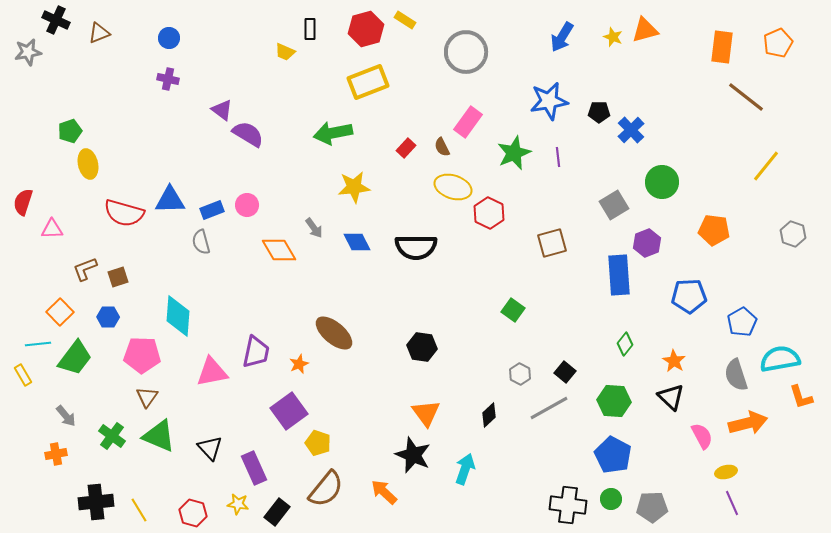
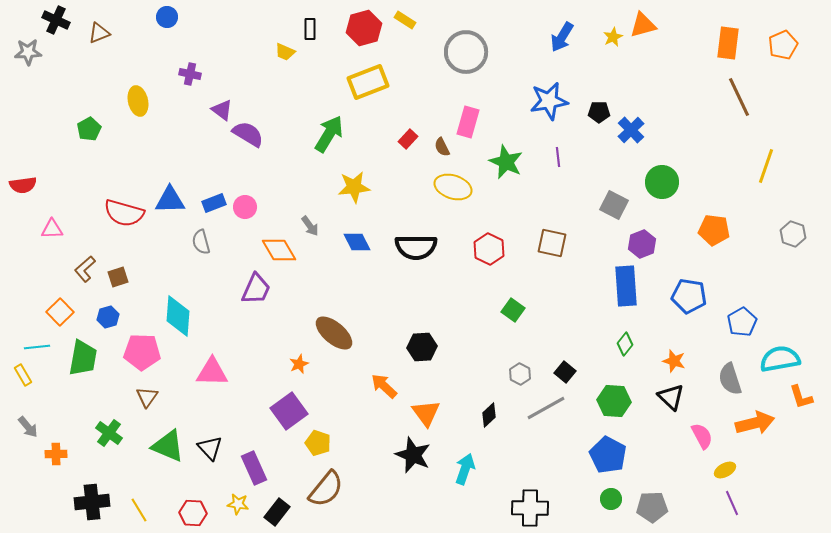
red hexagon at (366, 29): moved 2 px left, 1 px up
orange triangle at (645, 30): moved 2 px left, 5 px up
yellow star at (613, 37): rotated 24 degrees clockwise
blue circle at (169, 38): moved 2 px left, 21 px up
orange pentagon at (778, 43): moved 5 px right, 2 px down
orange rectangle at (722, 47): moved 6 px right, 4 px up
gray star at (28, 52): rotated 8 degrees clockwise
purple cross at (168, 79): moved 22 px right, 5 px up
brown line at (746, 97): moved 7 px left; rotated 27 degrees clockwise
pink rectangle at (468, 122): rotated 20 degrees counterclockwise
green pentagon at (70, 131): moved 19 px right, 2 px up; rotated 10 degrees counterclockwise
green arrow at (333, 133): moved 4 px left, 1 px down; rotated 132 degrees clockwise
red rectangle at (406, 148): moved 2 px right, 9 px up
green star at (514, 153): moved 8 px left, 9 px down; rotated 24 degrees counterclockwise
yellow ellipse at (88, 164): moved 50 px right, 63 px up
yellow line at (766, 166): rotated 20 degrees counterclockwise
red semicircle at (23, 202): moved 17 px up; rotated 116 degrees counterclockwise
pink circle at (247, 205): moved 2 px left, 2 px down
gray square at (614, 205): rotated 32 degrees counterclockwise
blue rectangle at (212, 210): moved 2 px right, 7 px up
red hexagon at (489, 213): moved 36 px down
gray arrow at (314, 228): moved 4 px left, 2 px up
brown square at (552, 243): rotated 28 degrees clockwise
purple hexagon at (647, 243): moved 5 px left, 1 px down
brown L-shape at (85, 269): rotated 20 degrees counterclockwise
blue rectangle at (619, 275): moved 7 px right, 11 px down
blue pentagon at (689, 296): rotated 12 degrees clockwise
blue hexagon at (108, 317): rotated 15 degrees counterclockwise
cyan line at (38, 344): moved 1 px left, 3 px down
black hexagon at (422, 347): rotated 12 degrees counterclockwise
purple trapezoid at (256, 352): moved 63 px up; rotated 12 degrees clockwise
pink pentagon at (142, 355): moved 3 px up
green trapezoid at (75, 358): moved 8 px right; rotated 27 degrees counterclockwise
orange star at (674, 361): rotated 15 degrees counterclockwise
pink triangle at (212, 372): rotated 12 degrees clockwise
gray semicircle at (736, 375): moved 6 px left, 4 px down
gray line at (549, 408): moved 3 px left
gray arrow at (66, 416): moved 38 px left, 11 px down
orange arrow at (748, 423): moved 7 px right
green cross at (112, 436): moved 3 px left, 3 px up
green triangle at (159, 436): moved 9 px right, 10 px down
orange cross at (56, 454): rotated 10 degrees clockwise
blue pentagon at (613, 455): moved 5 px left
yellow ellipse at (726, 472): moved 1 px left, 2 px up; rotated 15 degrees counterclockwise
orange arrow at (384, 492): moved 106 px up
black cross at (96, 502): moved 4 px left
black cross at (568, 505): moved 38 px left, 3 px down; rotated 6 degrees counterclockwise
red hexagon at (193, 513): rotated 12 degrees counterclockwise
